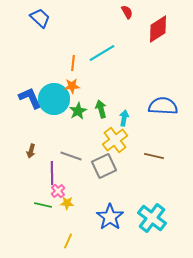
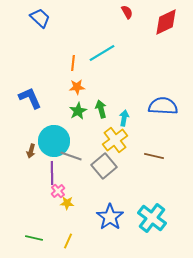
red diamond: moved 8 px right, 7 px up; rotated 8 degrees clockwise
orange star: moved 5 px right, 1 px down
cyan circle: moved 42 px down
gray square: rotated 15 degrees counterclockwise
green line: moved 9 px left, 33 px down
